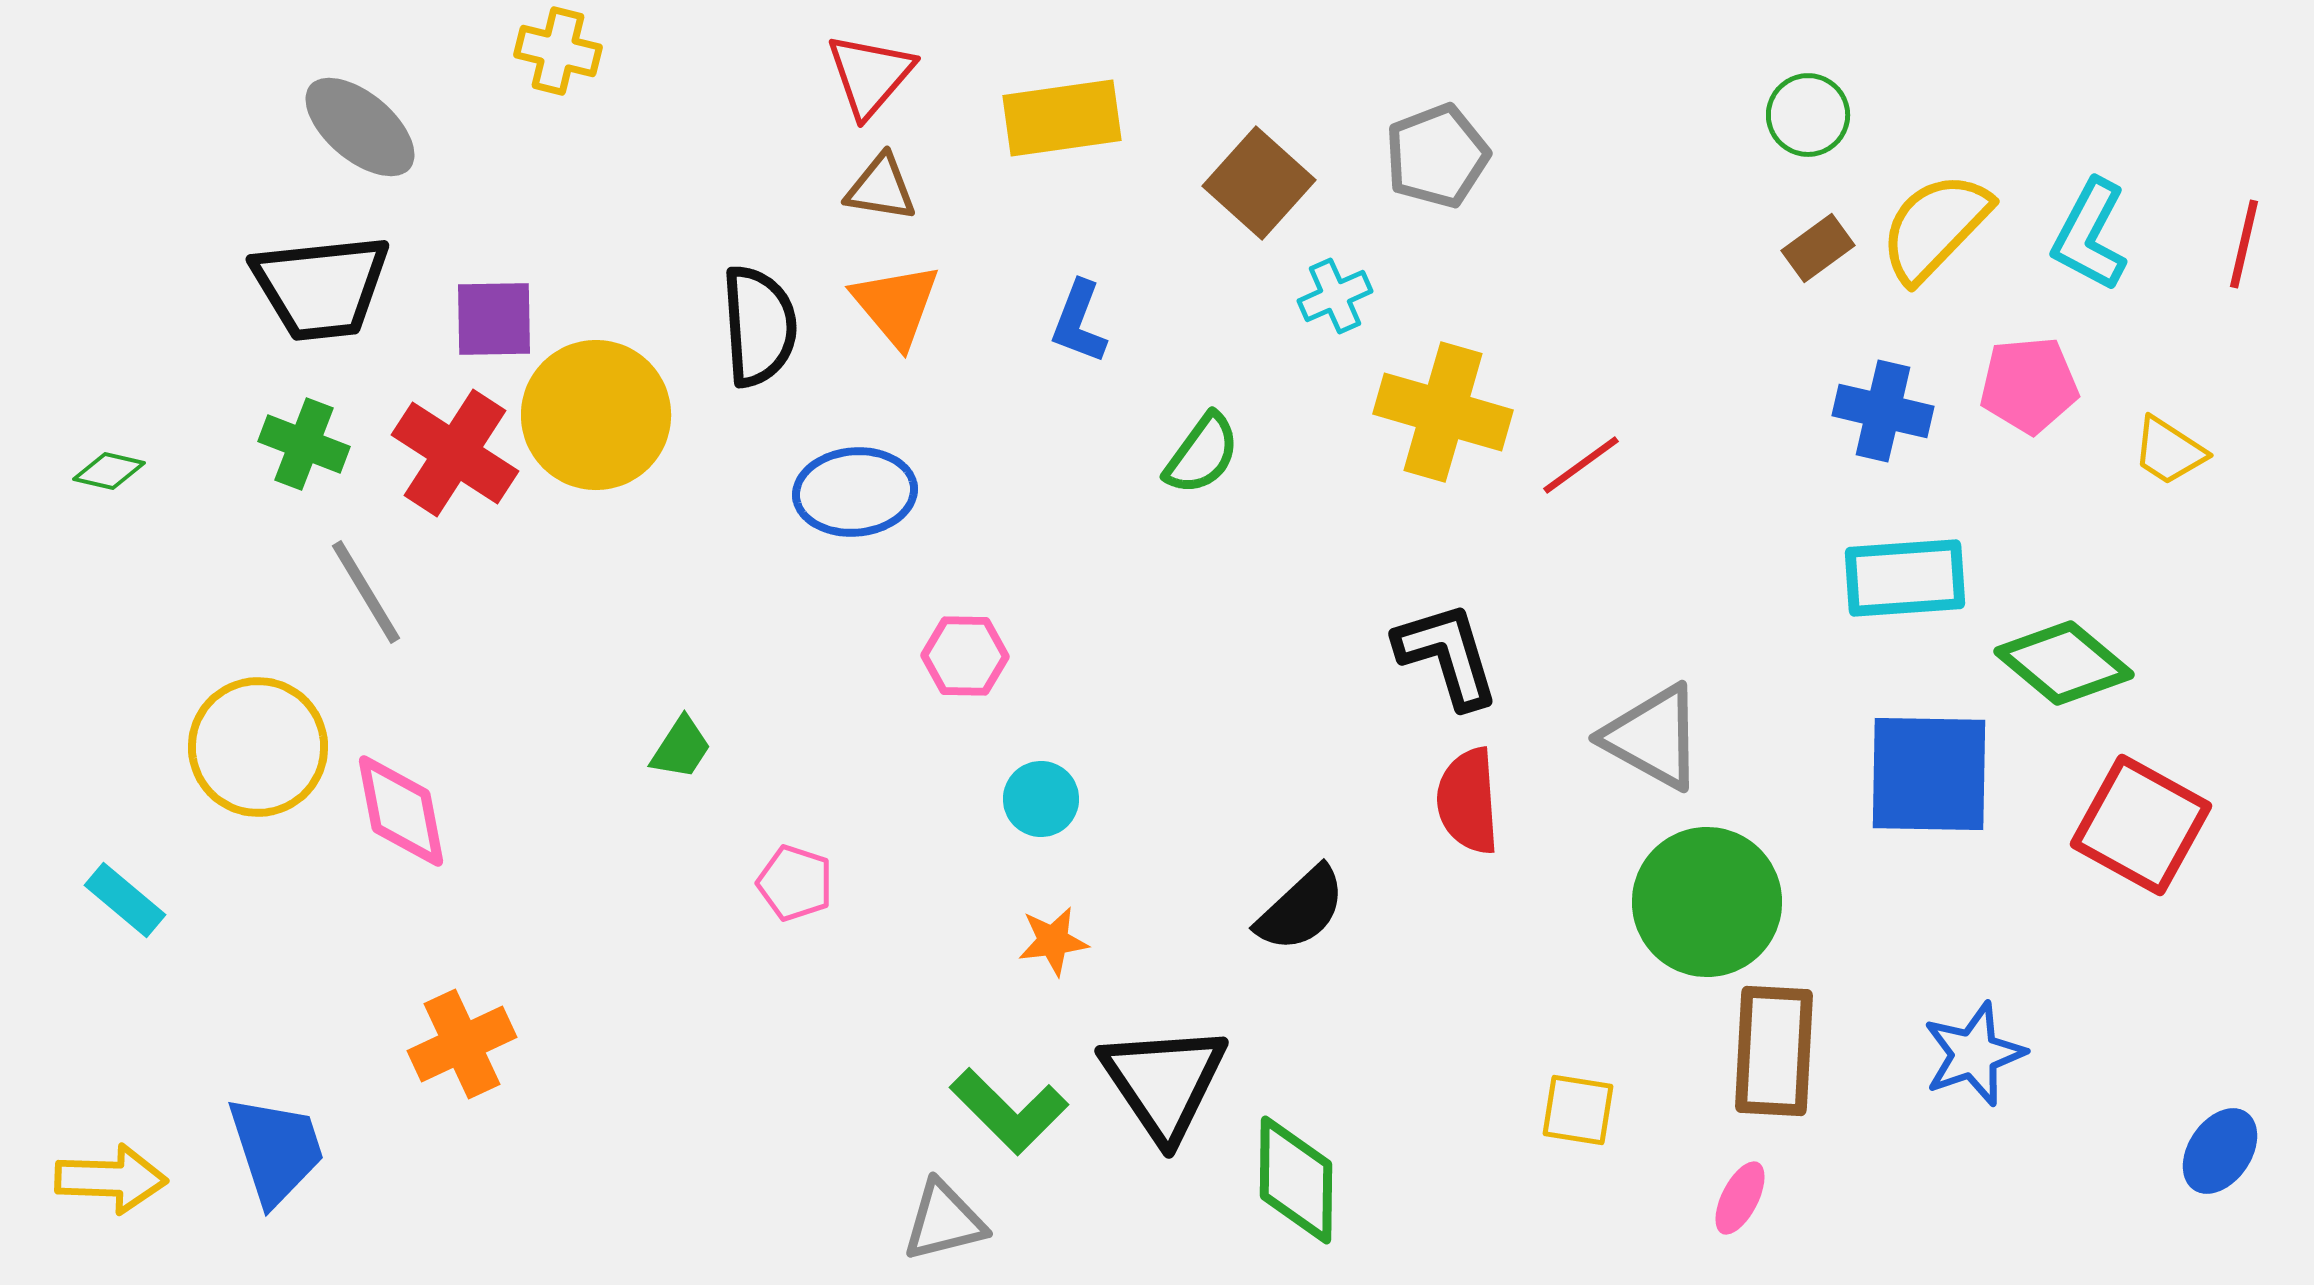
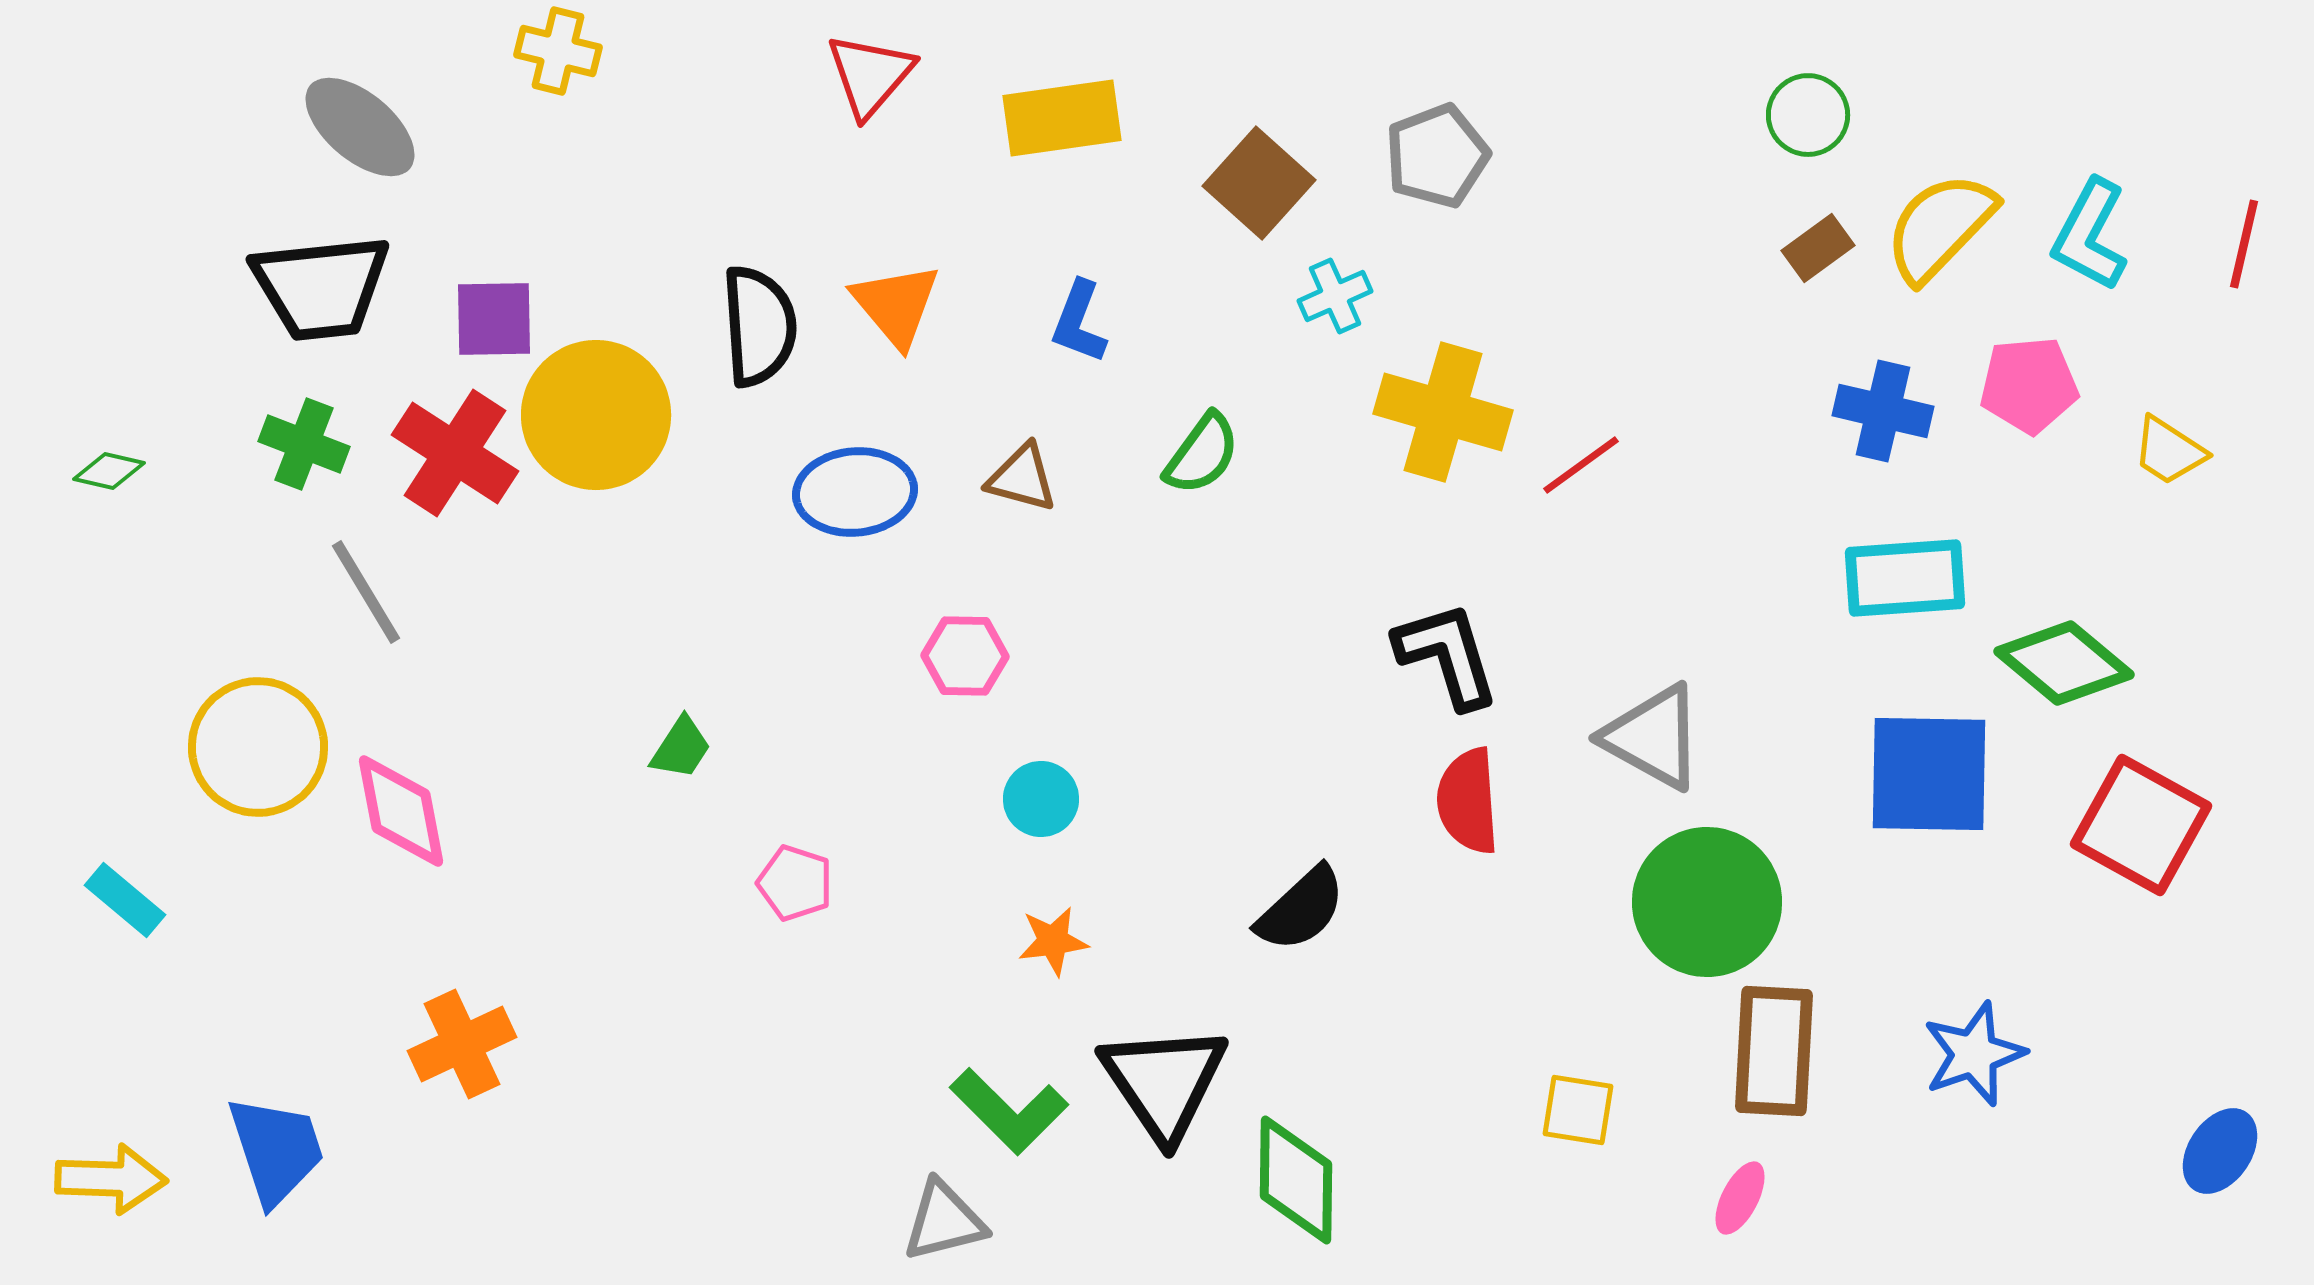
brown triangle at (881, 188): moved 141 px right, 290 px down; rotated 6 degrees clockwise
yellow semicircle at (1935, 227): moved 5 px right
